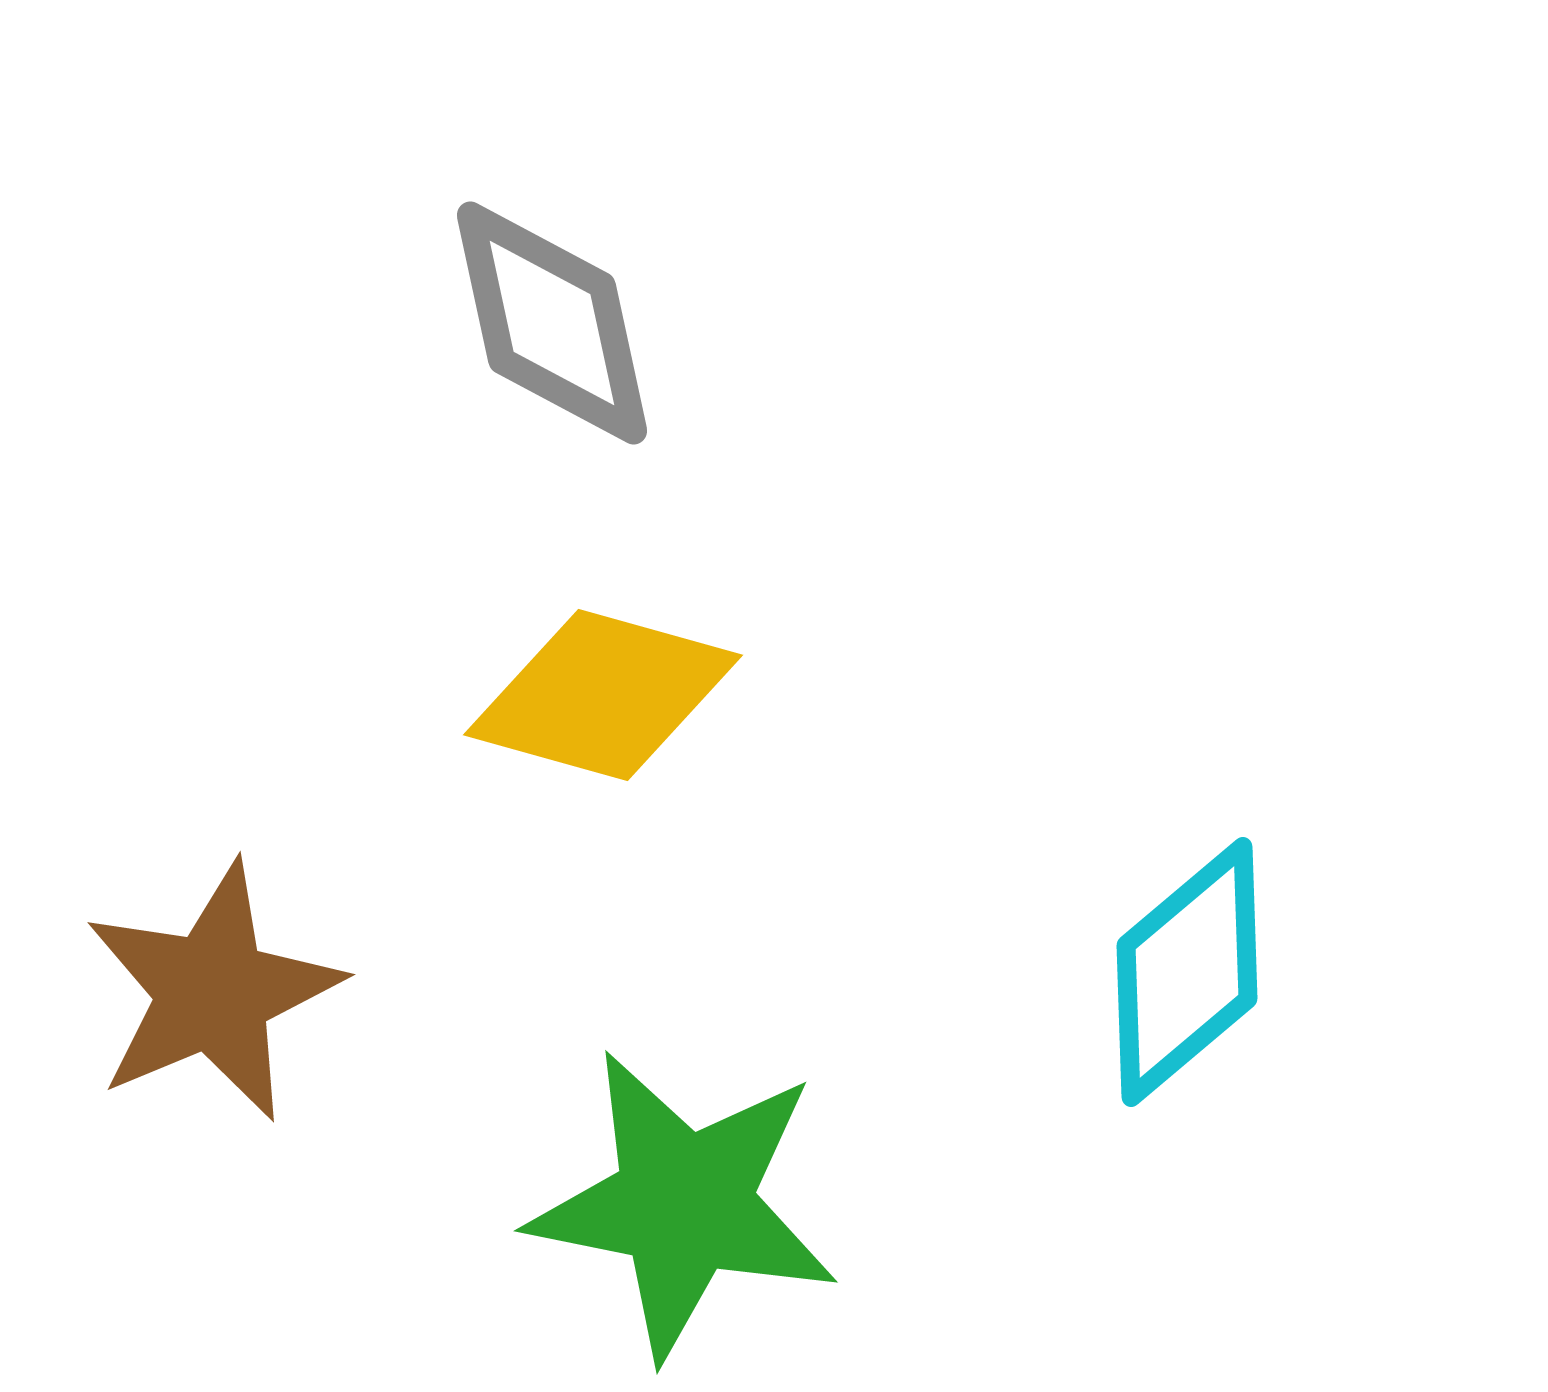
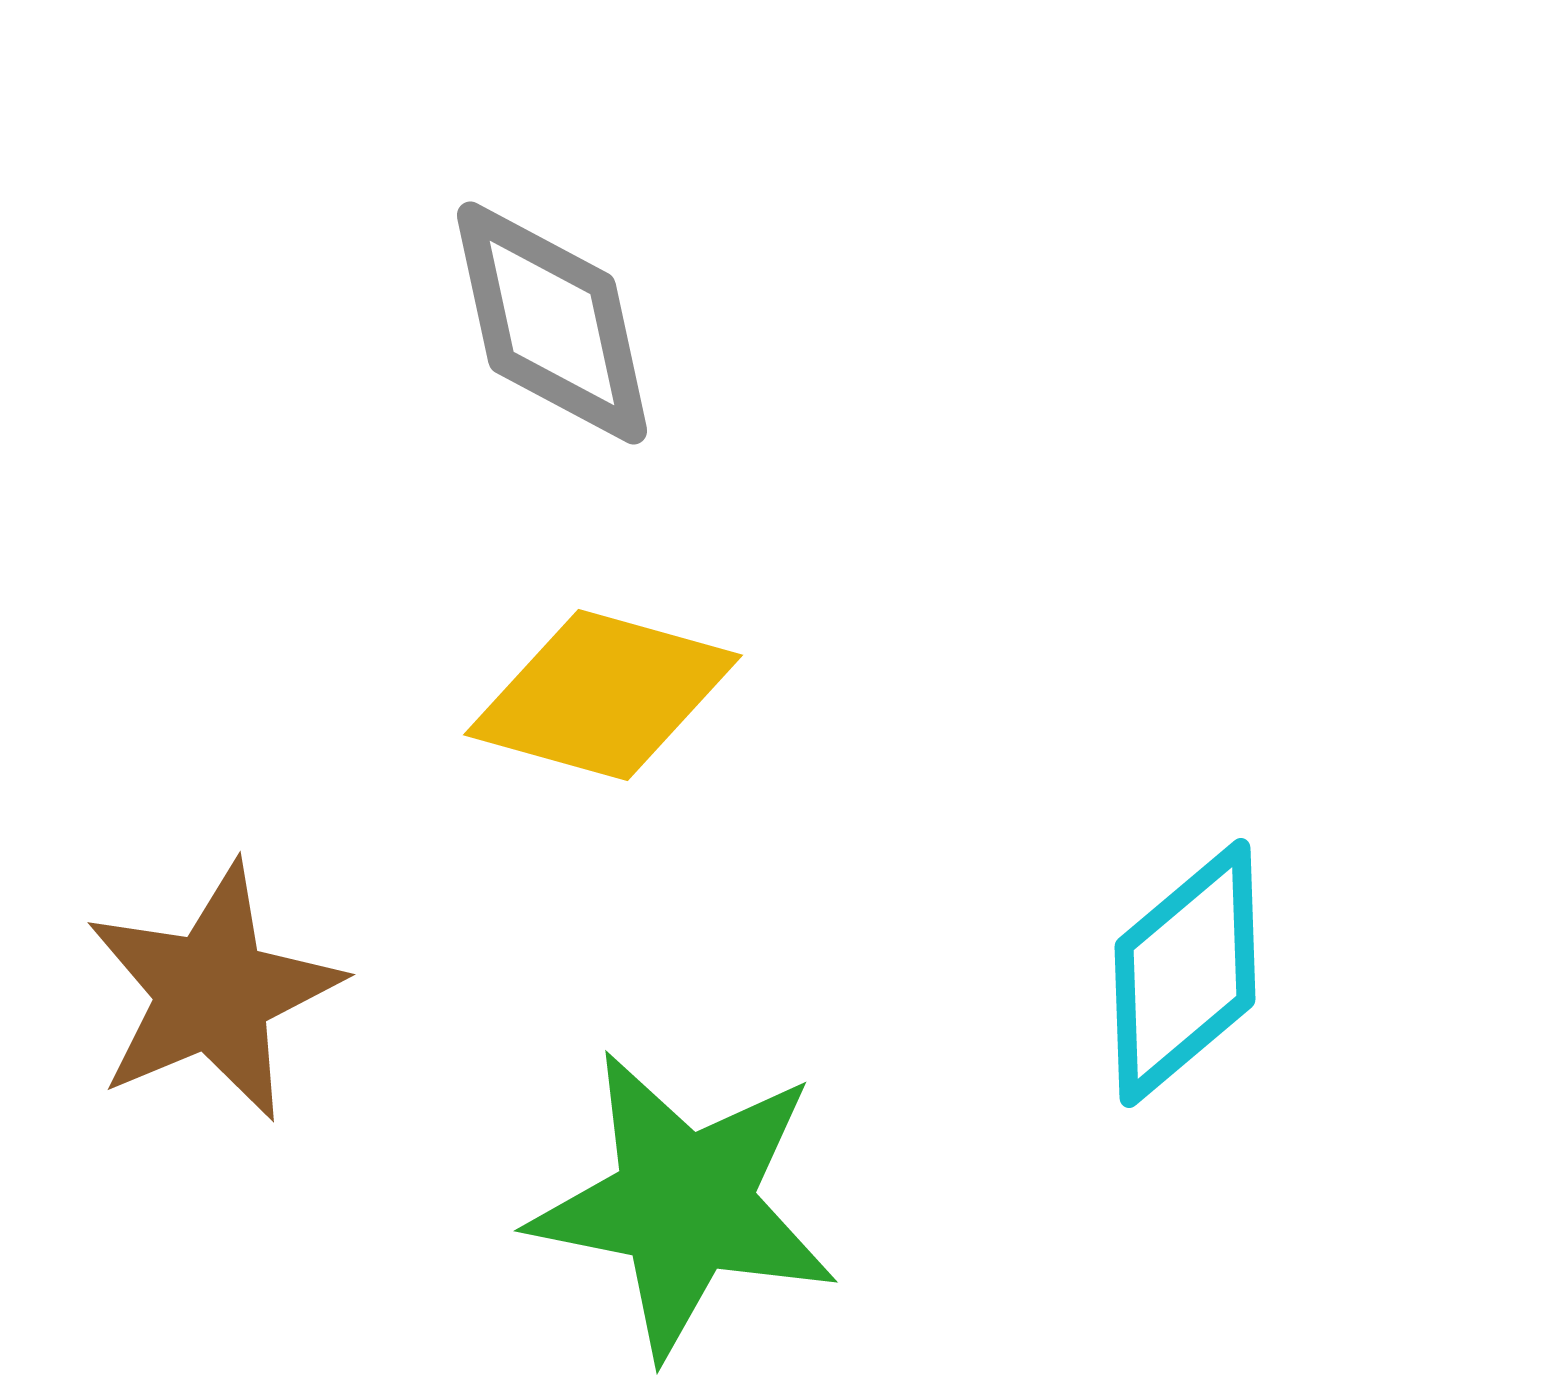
cyan diamond: moved 2 px left, 1 px down
